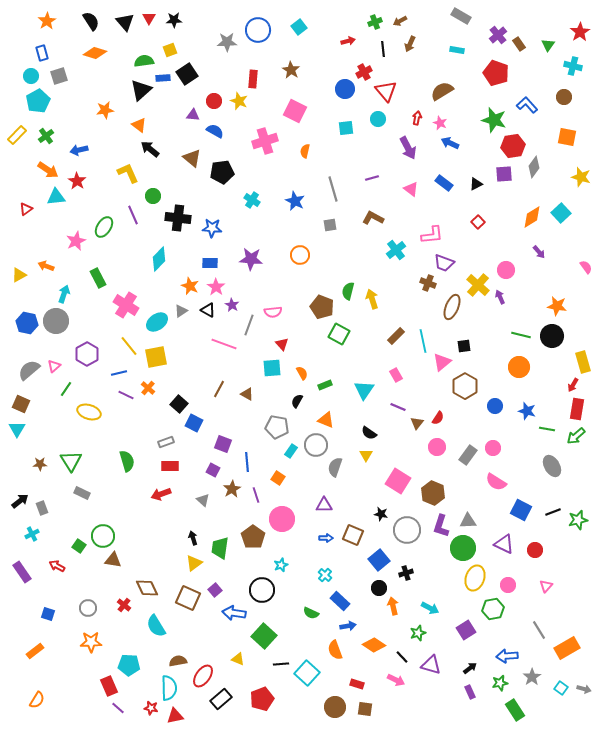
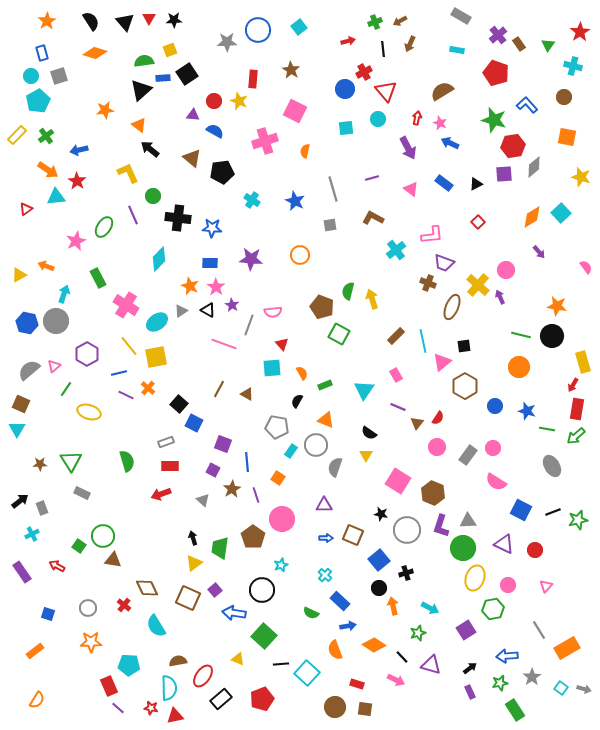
gray diamond at (534, 167): rotated 15 degrees clockwise
